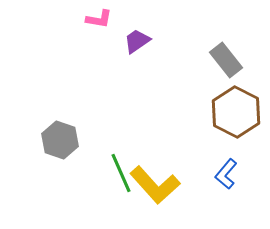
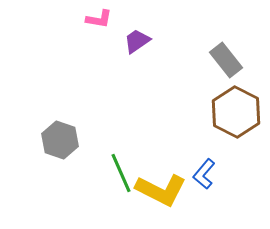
blue L-shape: moved 22 px left
yellow L-shape: moved 6 px right, 5 px down; rotated 21 degrees counterclockwise
